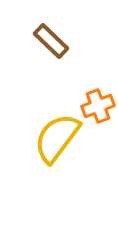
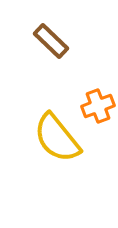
yellow semicircle: rotated 76 degrees counterclockwise
